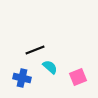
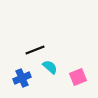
blue cross: rotated 36 degrees counterclockwise
